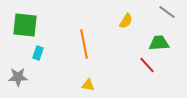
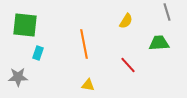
gray line: rotated 36 degrees clockwise
red line: moved 19 px left
